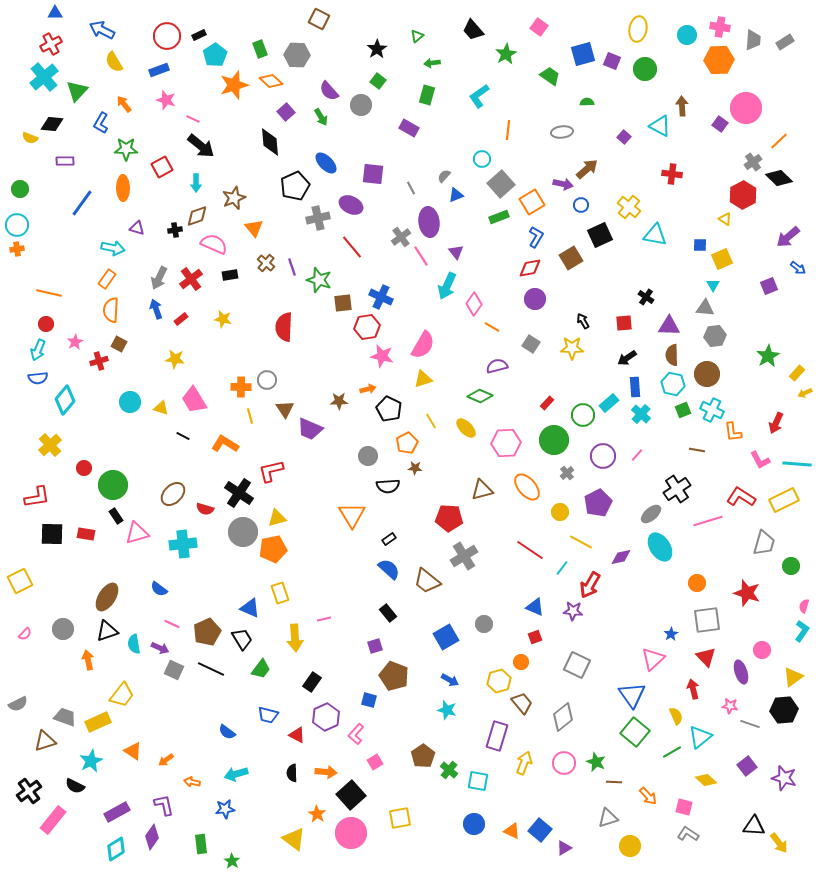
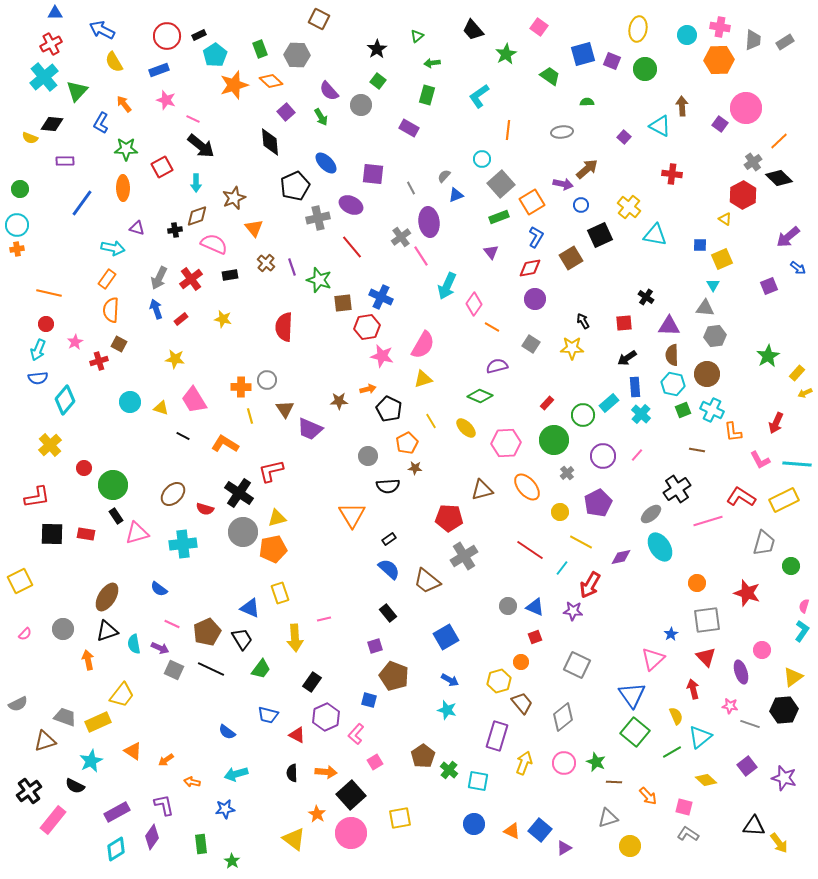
purple triangle at (456, 252): moved 35 px right
gray circle at (484, 624): moved 24 px right, 18 px up
